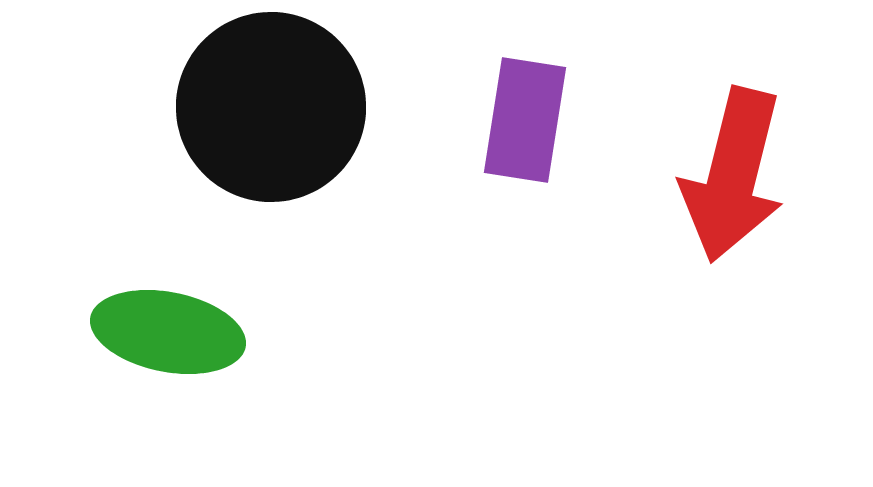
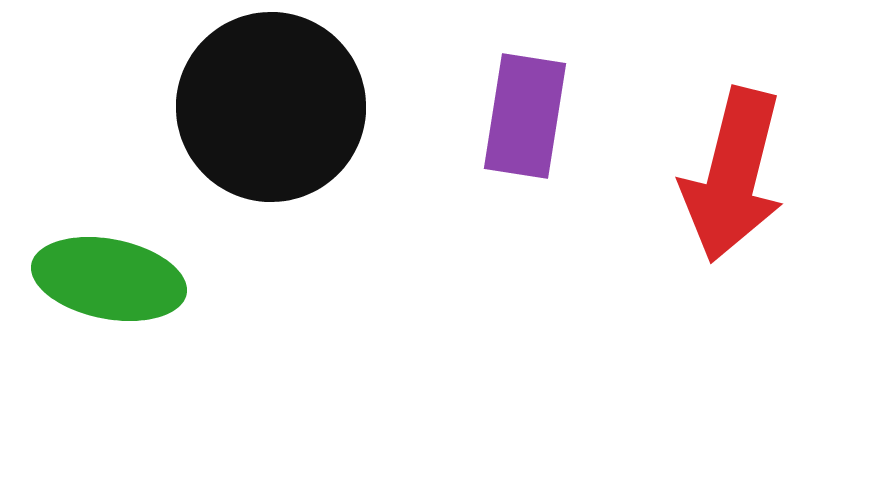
purple rectangle: moved 4 px up
green ellipse: moved 59 px left, 53 px up
